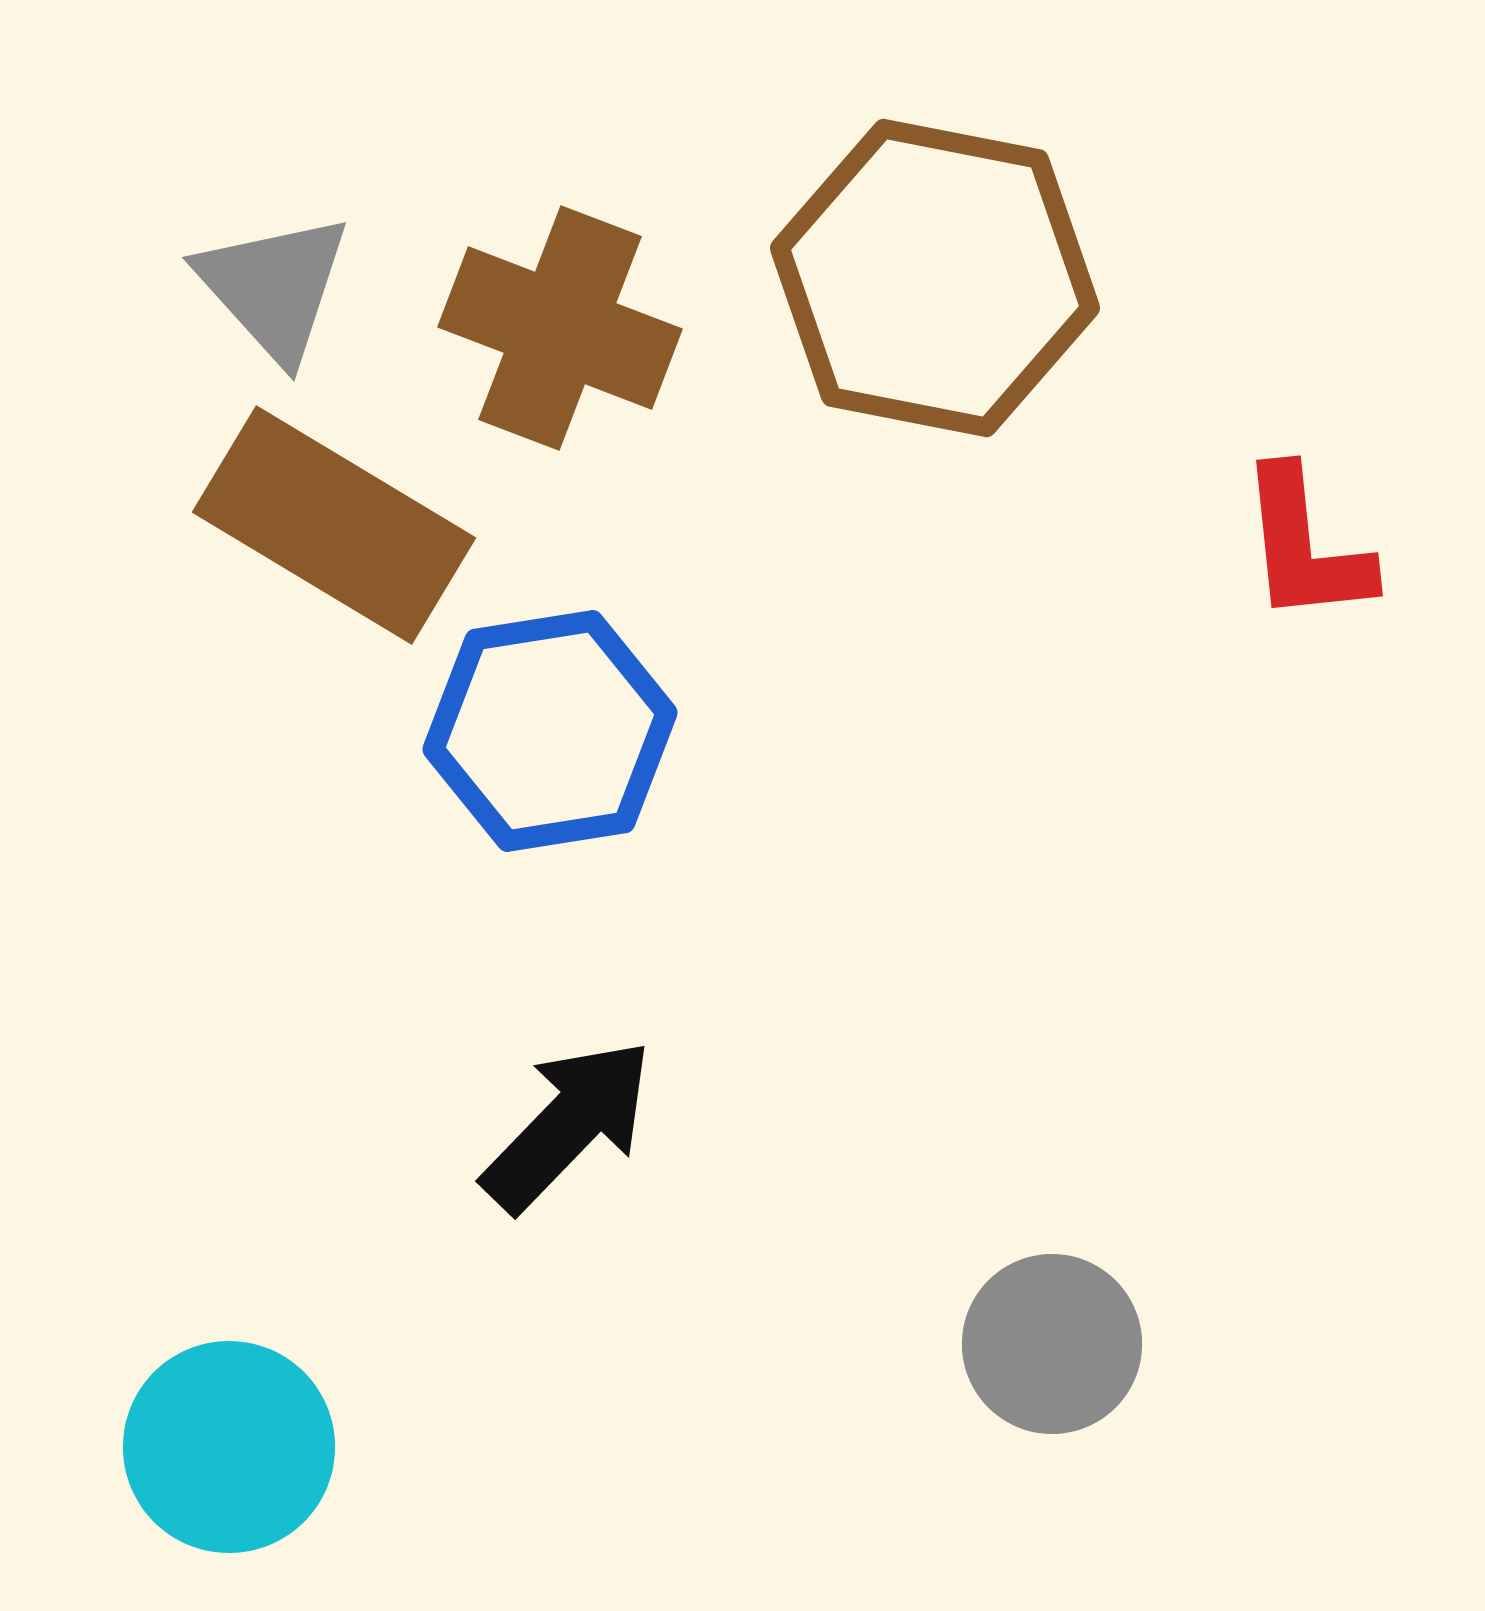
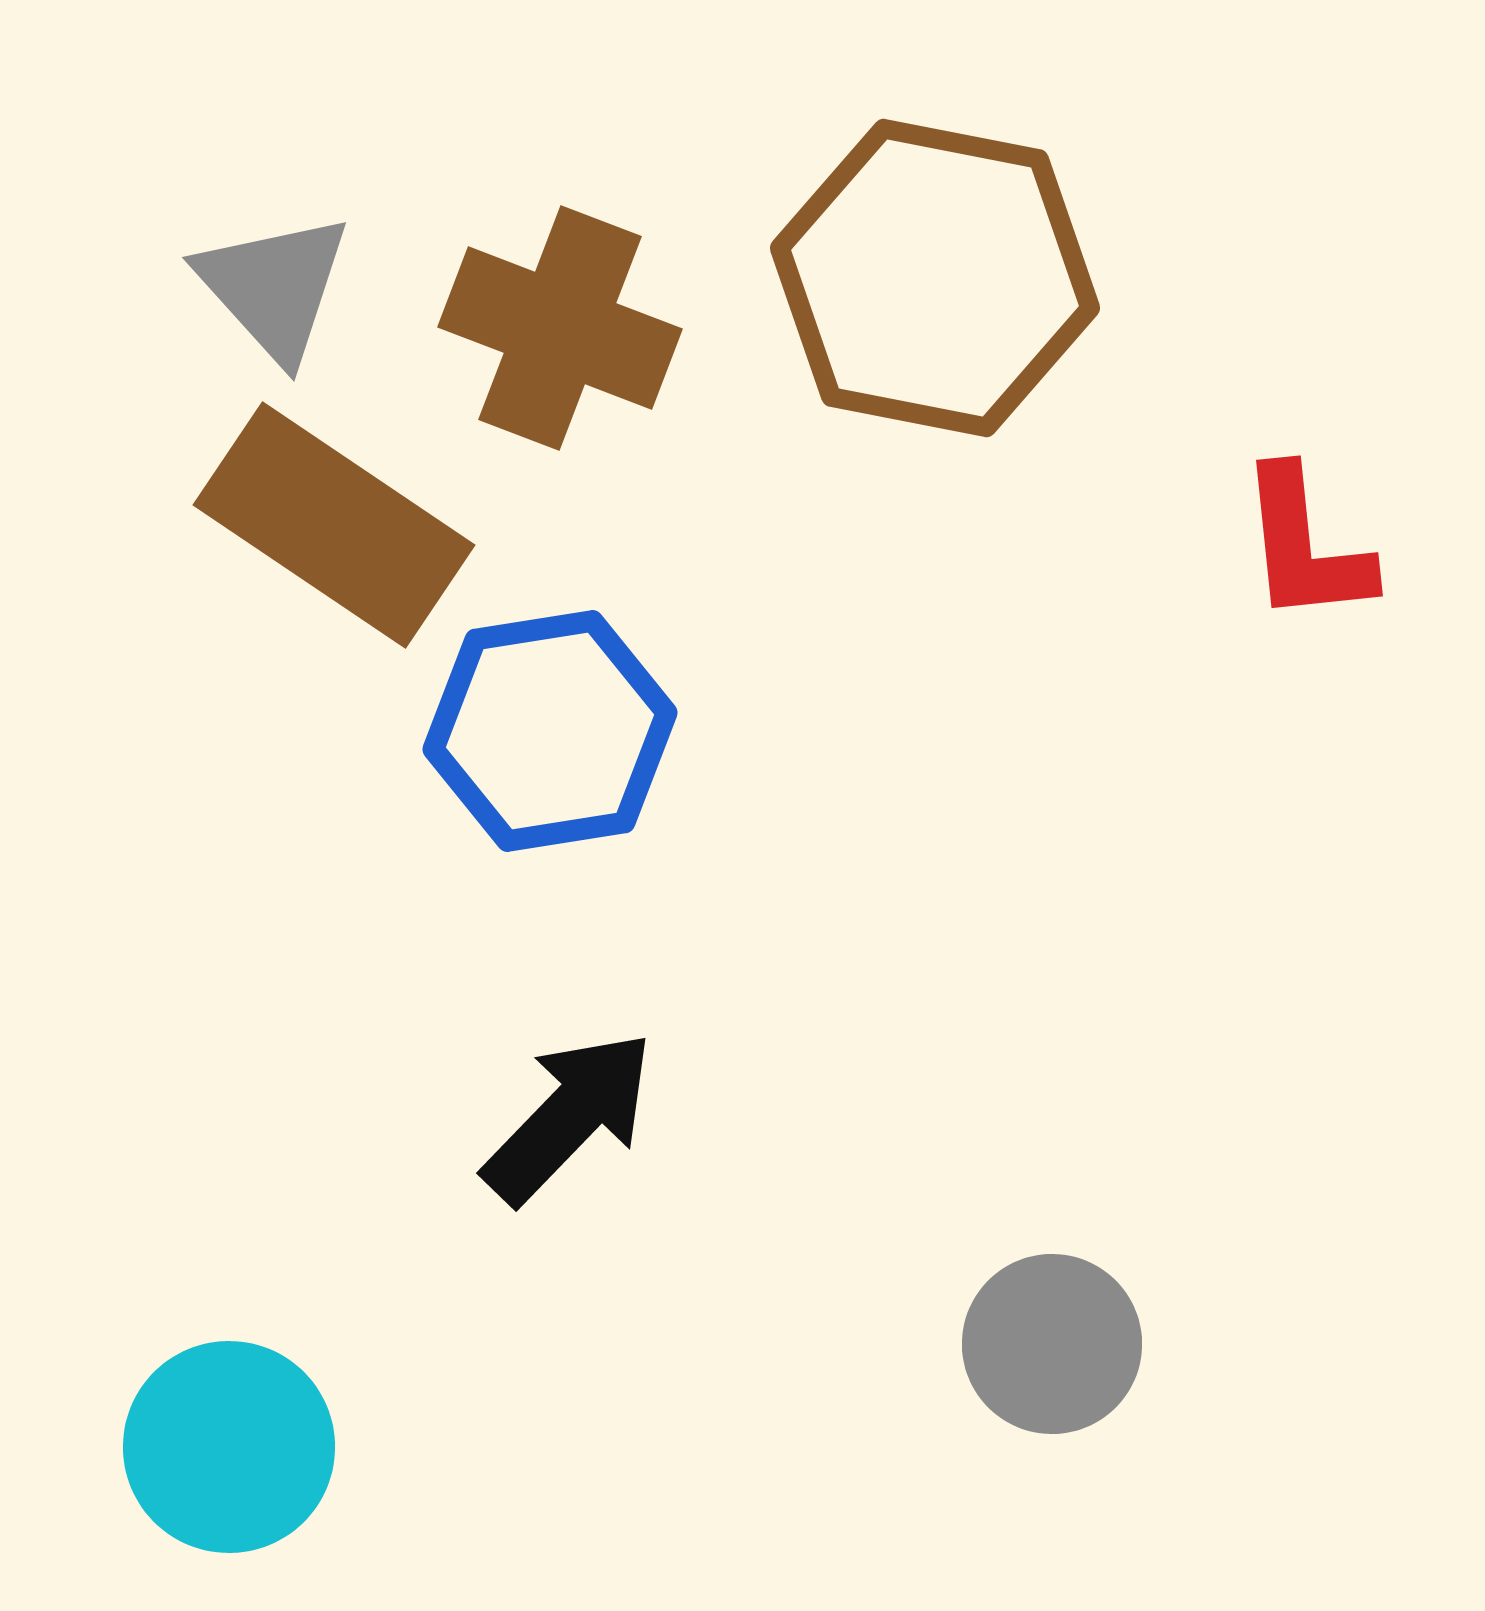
brown rectangle: rotated 3 degrees clockwise
black arrow: moved 1 px right, 8 px up
